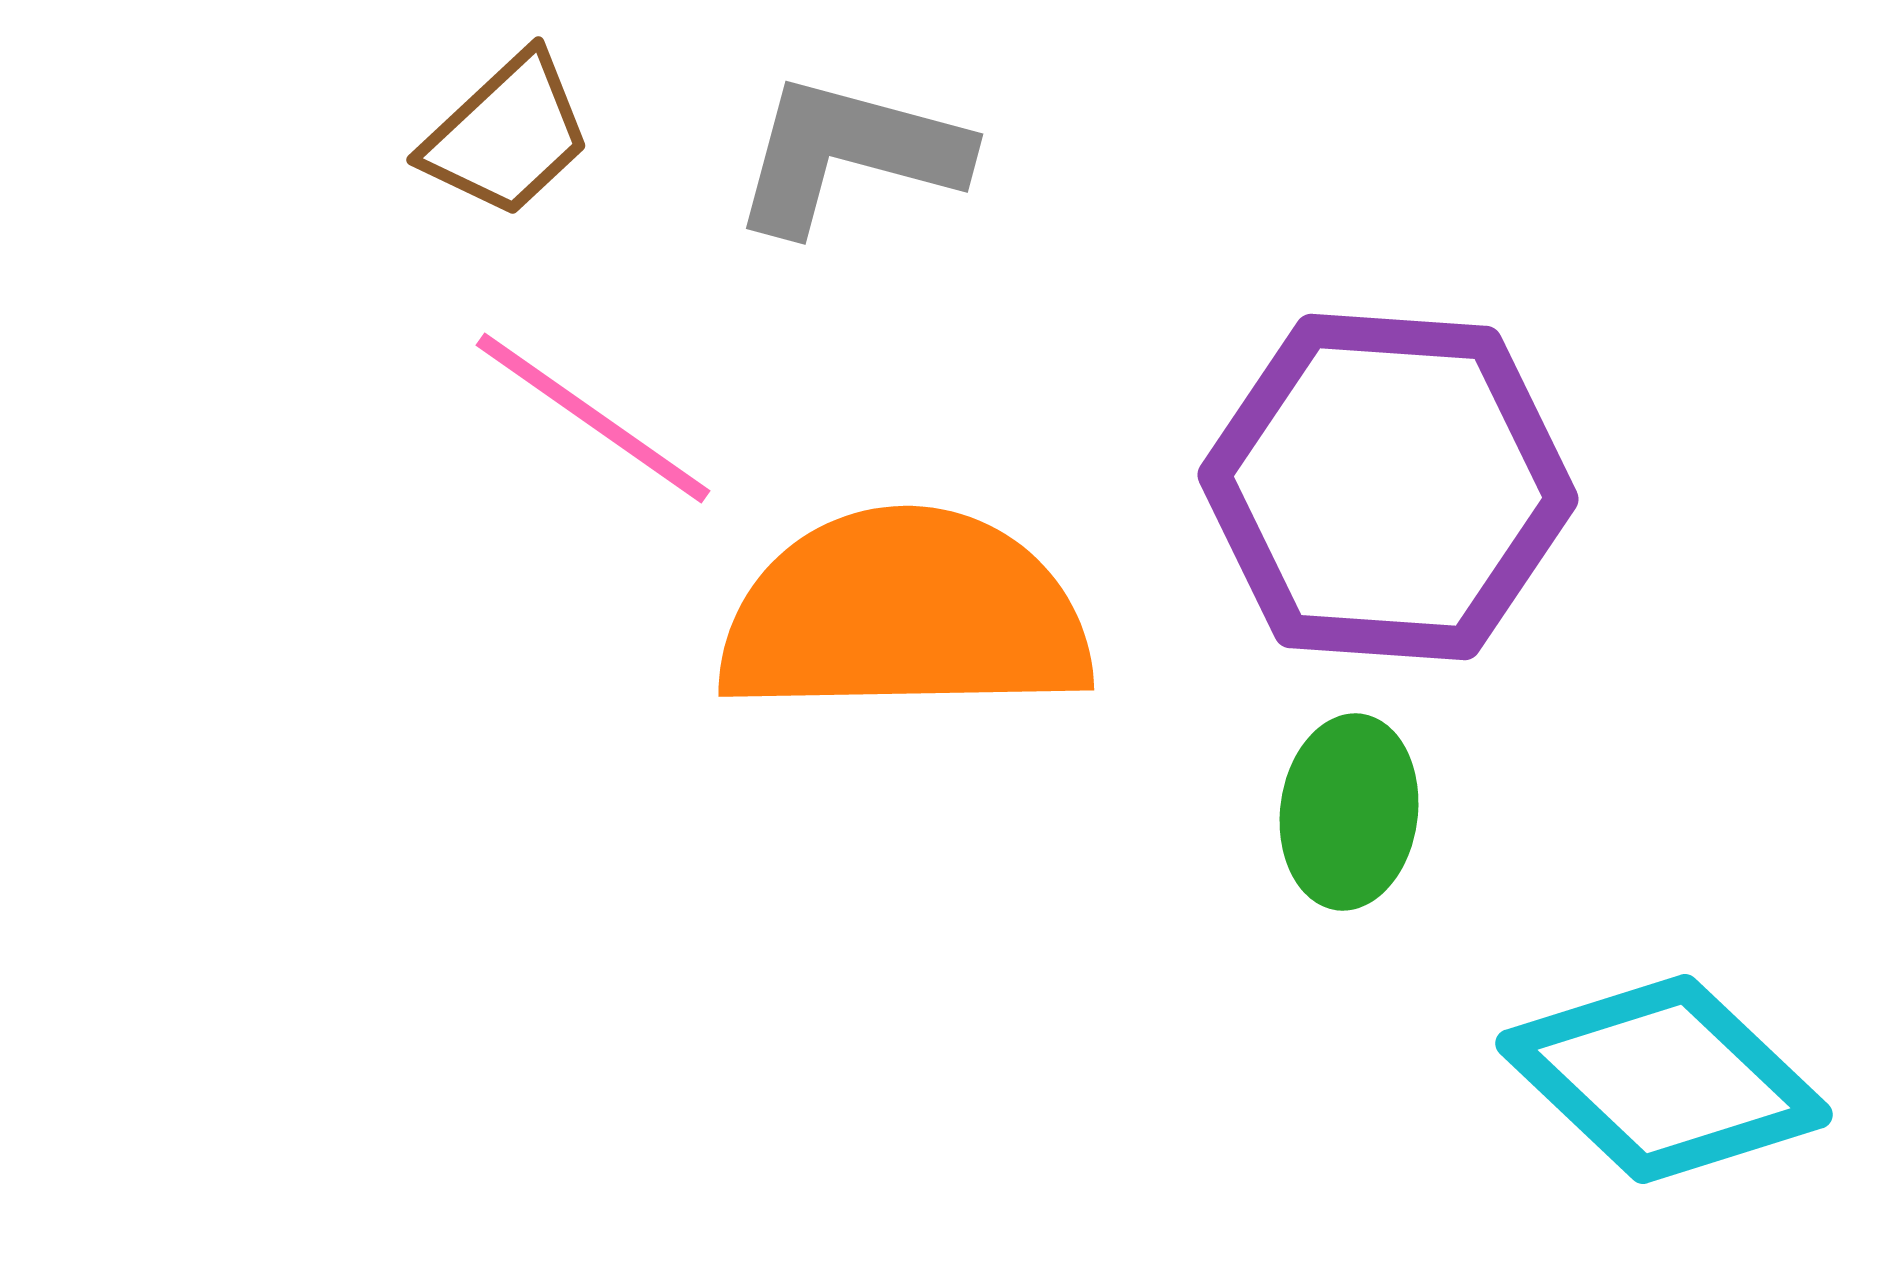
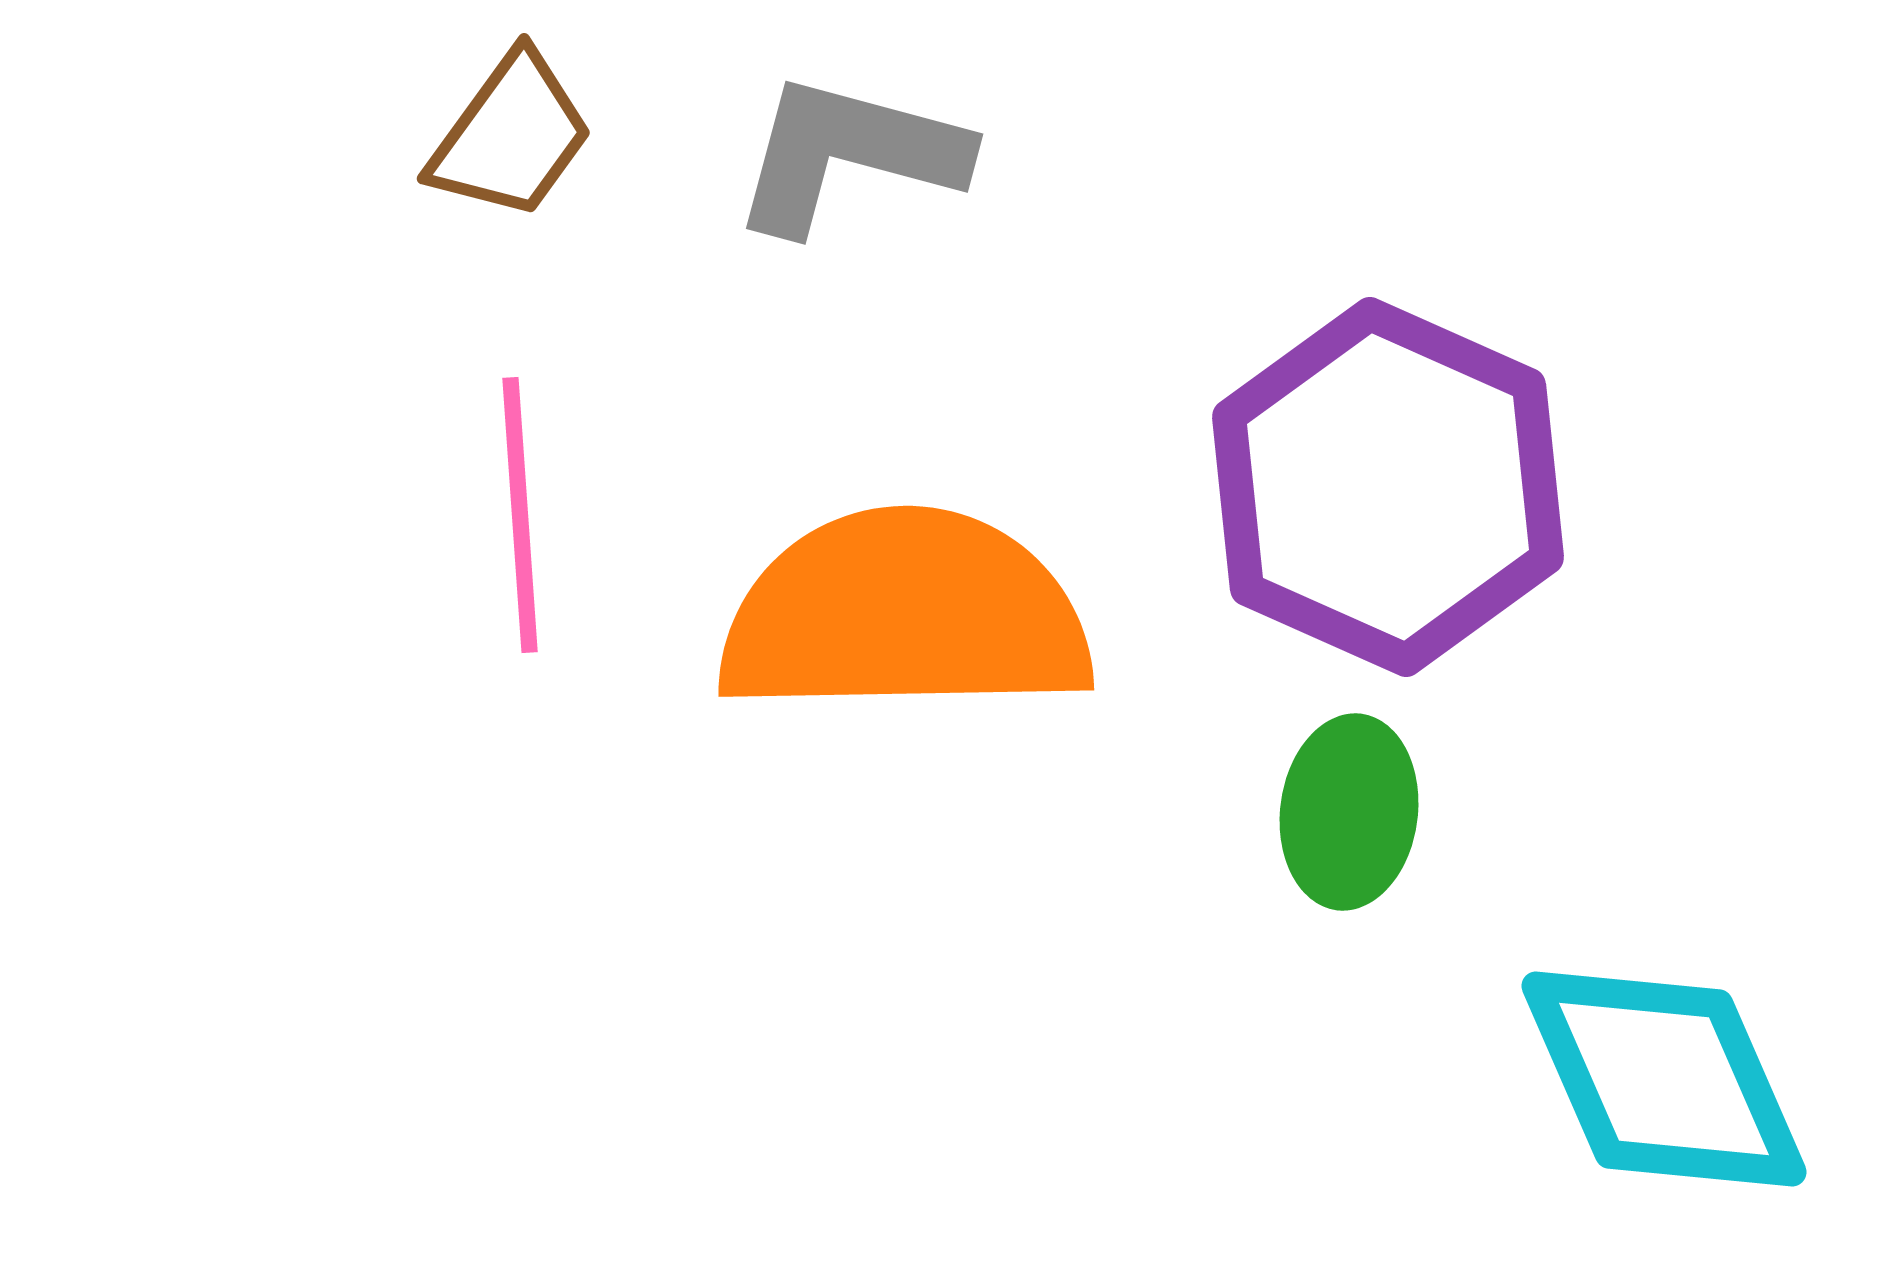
brown trapezoid: moved 4 px right, 1 px down; rotated 11 degrees counterclockwise
pink line: moved 73 px left, 97 px down; rotated 51 degrees clockwise
purple hexagon: rotated 20 degrees clockwise
cyan diamond: rotated 23 degrees clockwise
